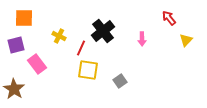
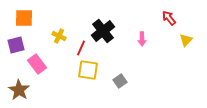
brown star: moved 5 px right, 1 px down
